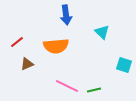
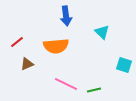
blue arrow: moved 1 px down
pink line: moved 1 px left, 2 px up
